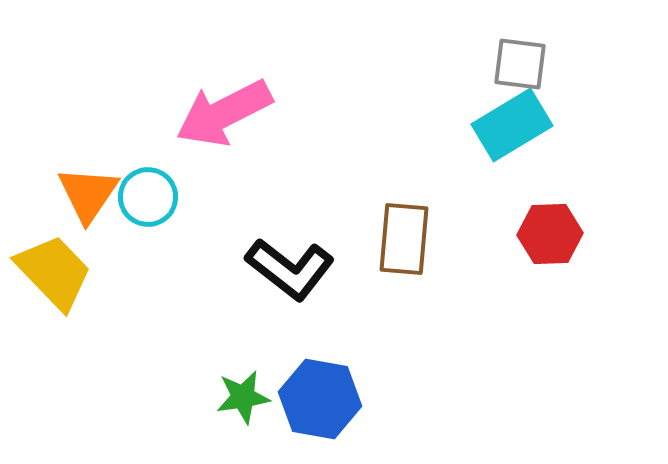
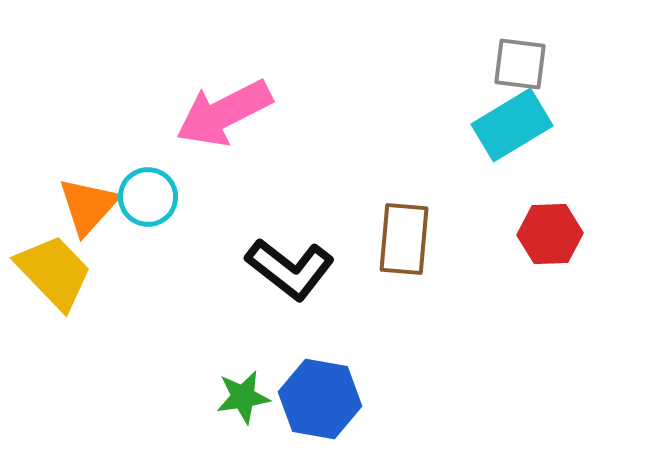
orange triangle: moved 12 px down; rotated 8 degrees clockwise
